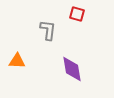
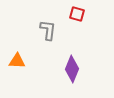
purple diamond: rotated 32 degrees clockwise
